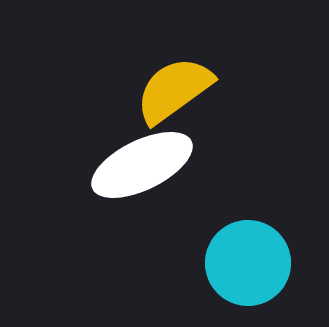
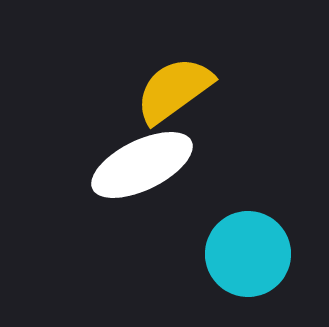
cyan circle: moved 9 px up
